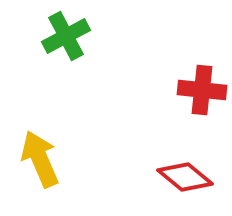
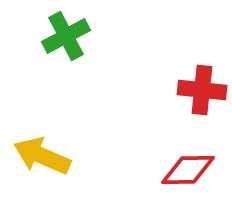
yellow arrow: moved 2 px right, 3 px up; rotated 44 degrees counterclockwise
red diamond: moved 3 px right, 7 px up; rotated 40 degrees counterclockwise
